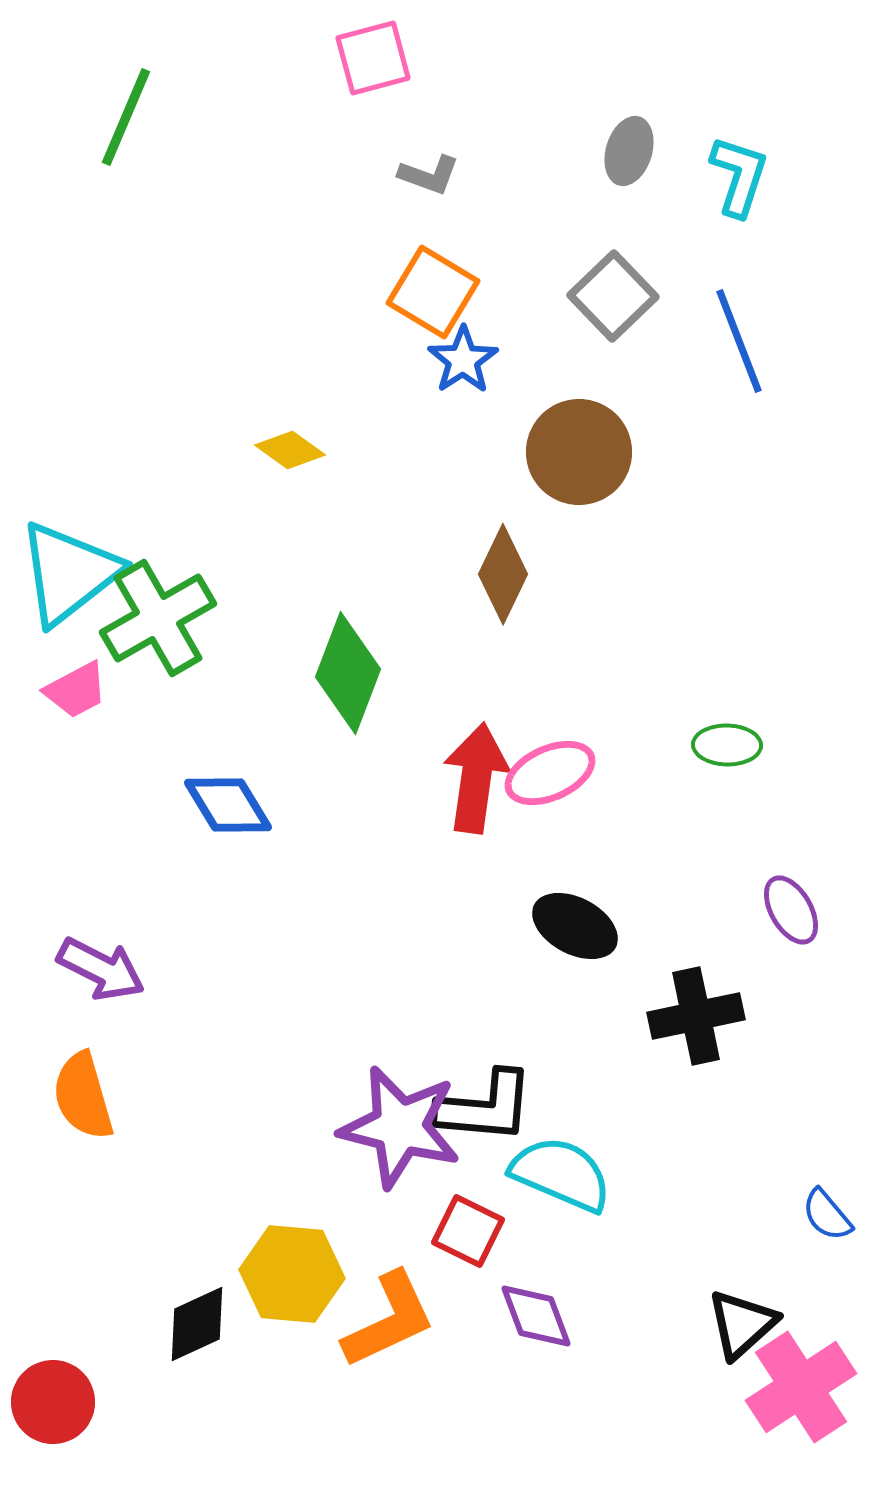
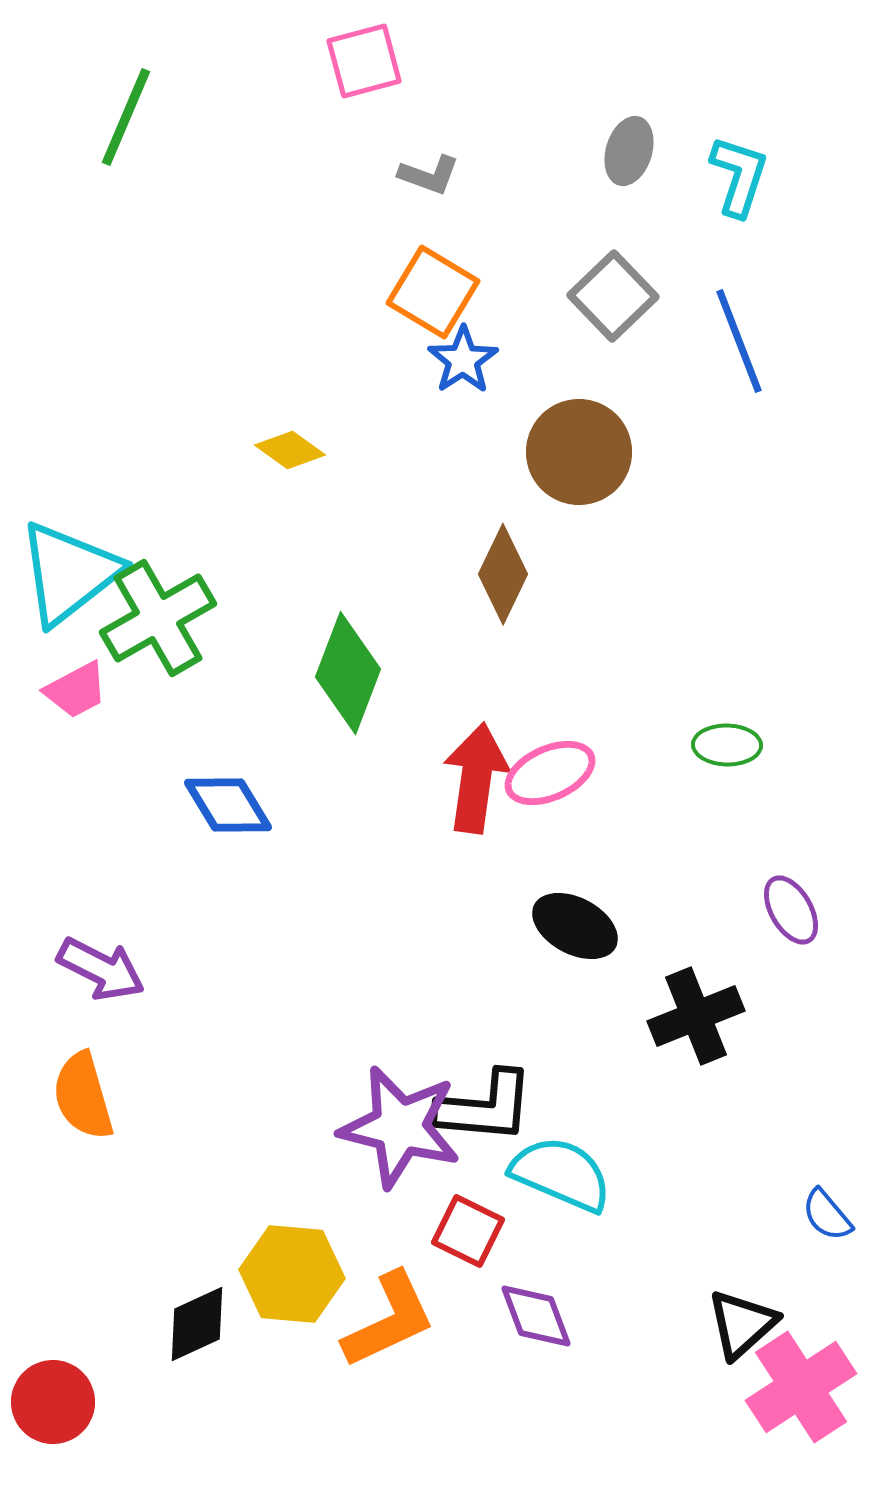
pink square: moved 9 px left, 3 px down
black cross: rotated 10 degrees counterclockwise
